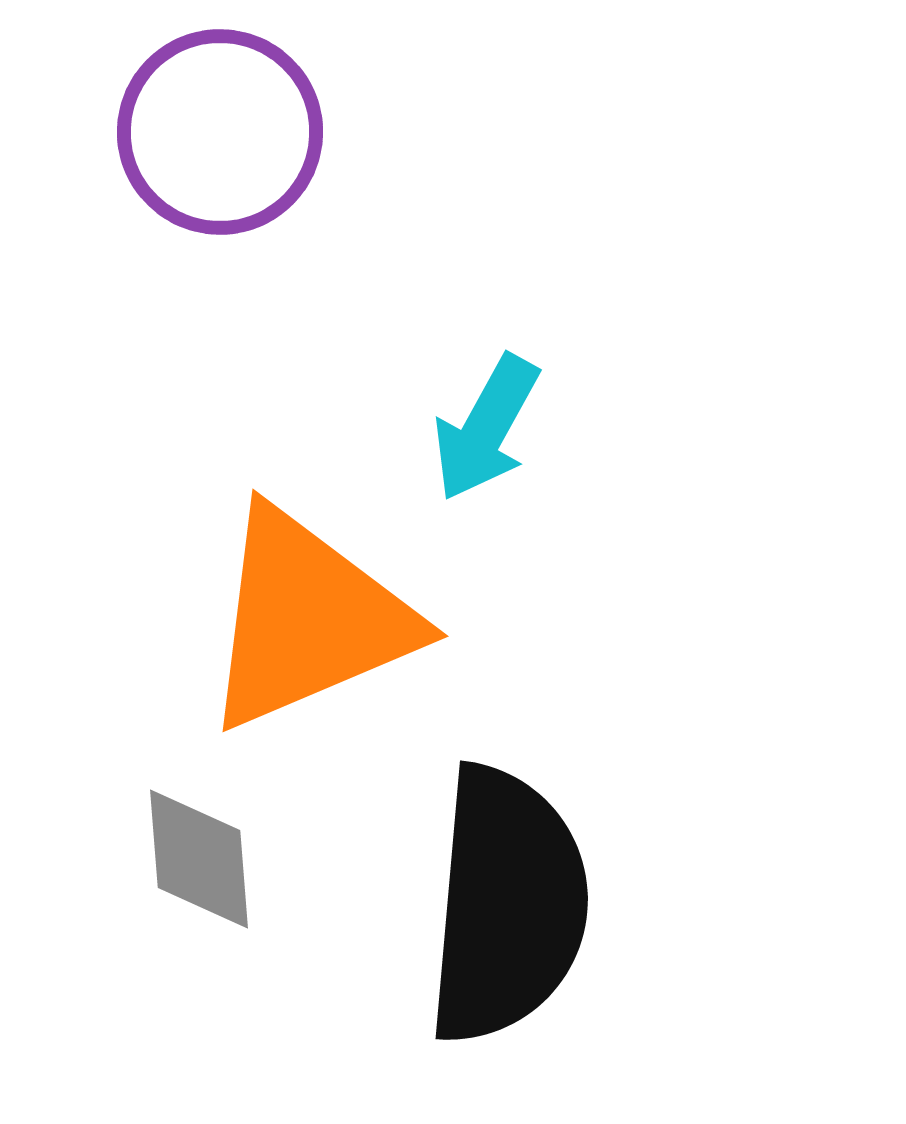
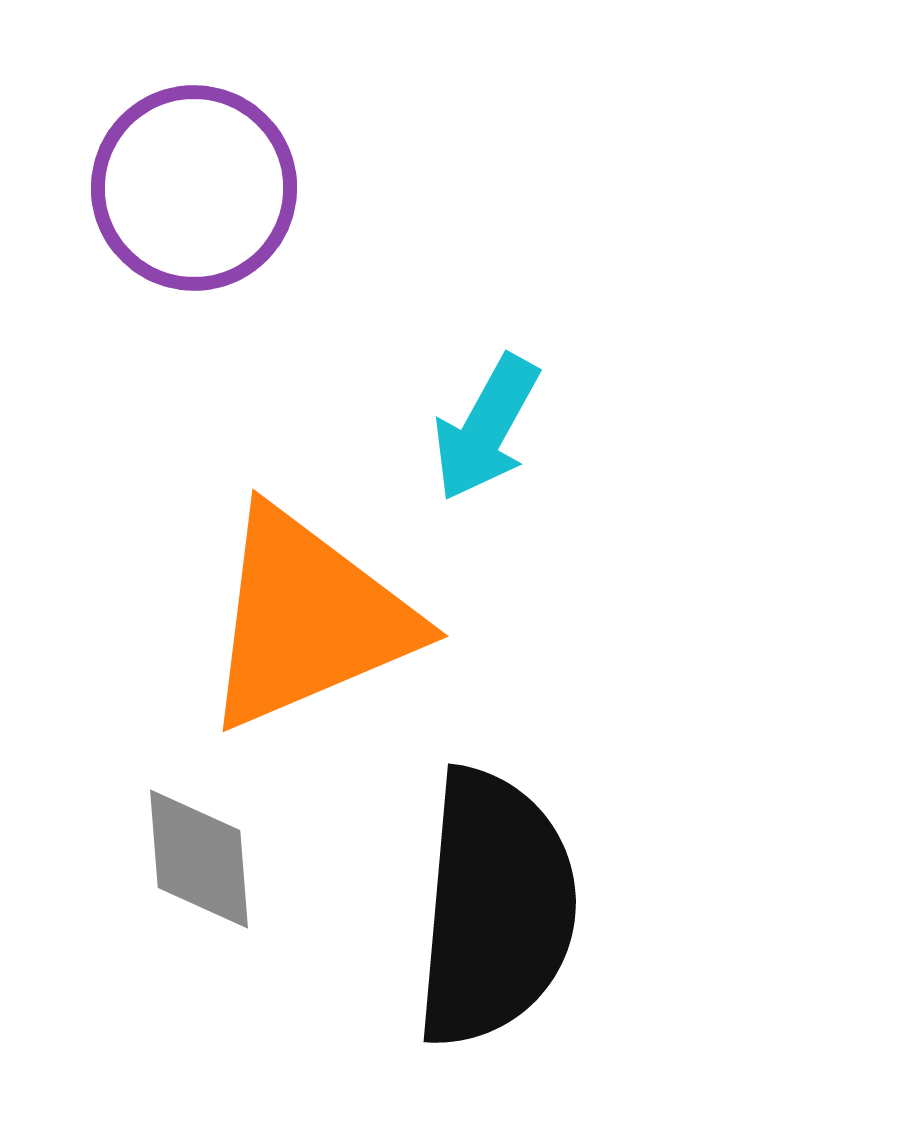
purple circle: moved 26 px left, 56 px down
black semicircle: moved 12 px left, 3 px down
